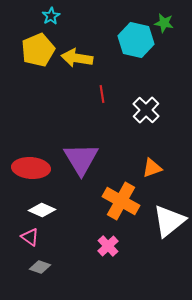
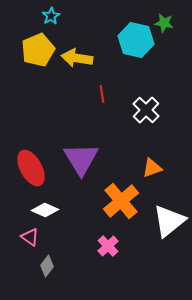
red ellipse: rotated 57 degrees clockwise
orange cross: rotated 21 degrees clockwise
white diamond: moved 3 px right
gray diamond: moved 7 px right, 1 px up; rotated 70 degrees counterclockwise
